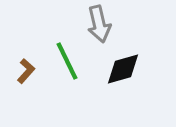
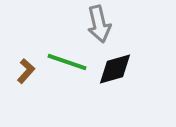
green line: moved 1 px down; rotated 45 degrees counterclockwise
black diamond: moved 8 px left
